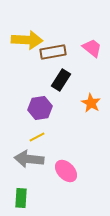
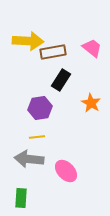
yellow arrow: moved 1 px right, 1 px down
yellow line: rotated 21 degrees clockwise
